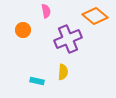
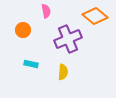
cyan rectangle: moved 6 px left, 17 px up
